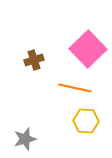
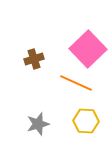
brown cross: moved 1 px up
orange line: moved 1 px right, 5 px up; rotated 12 degrees clockwise
gray star: moved 13 px right, 15 px up
